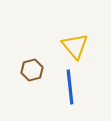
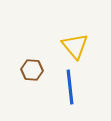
brown hexagon: rotated 20 degrees clockwise
